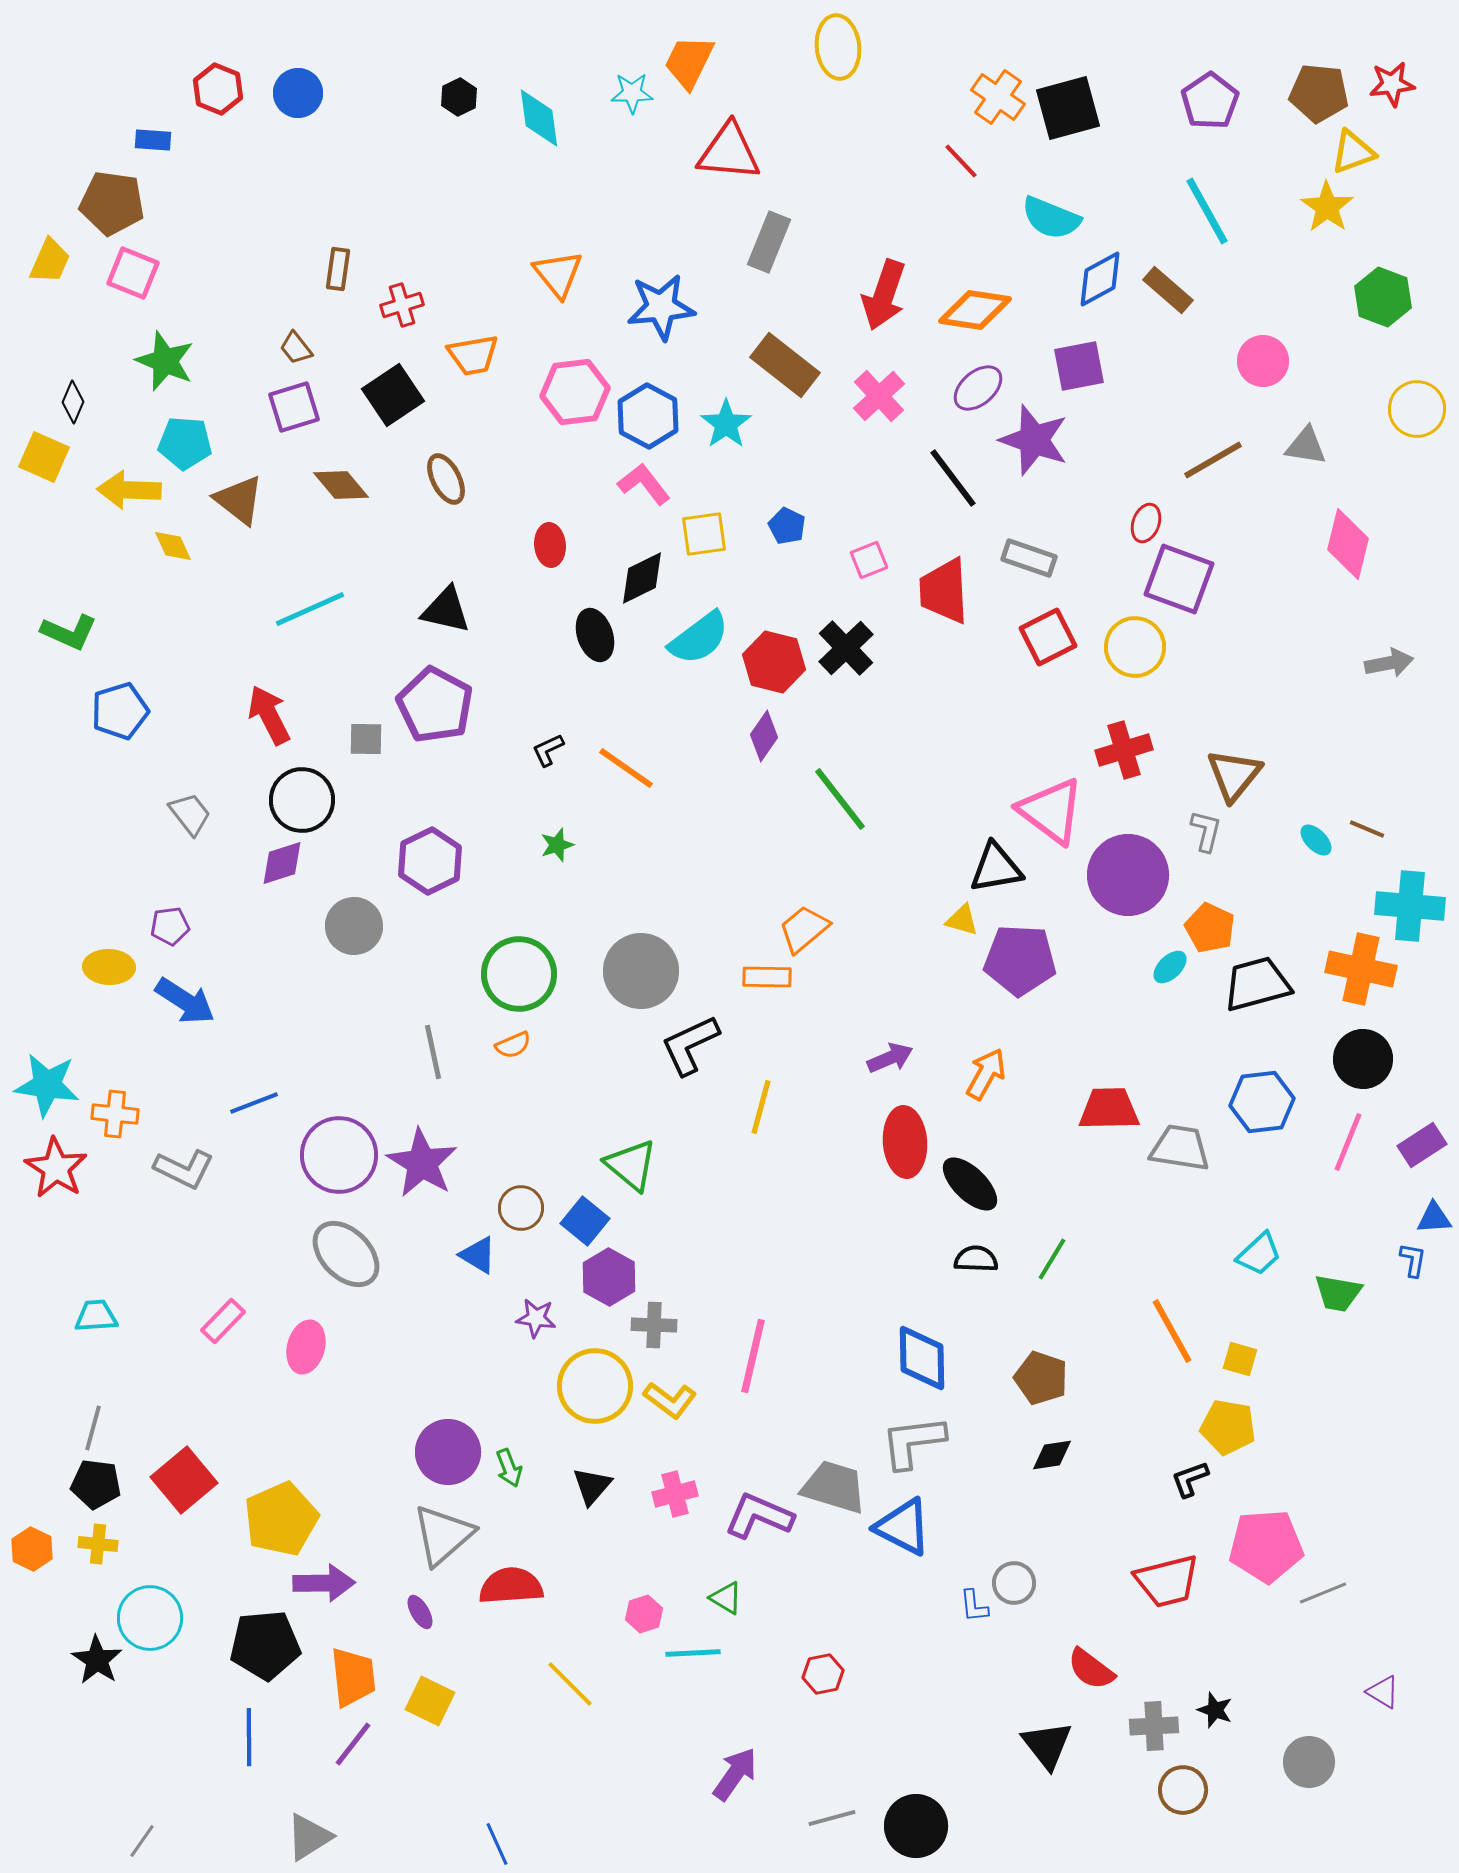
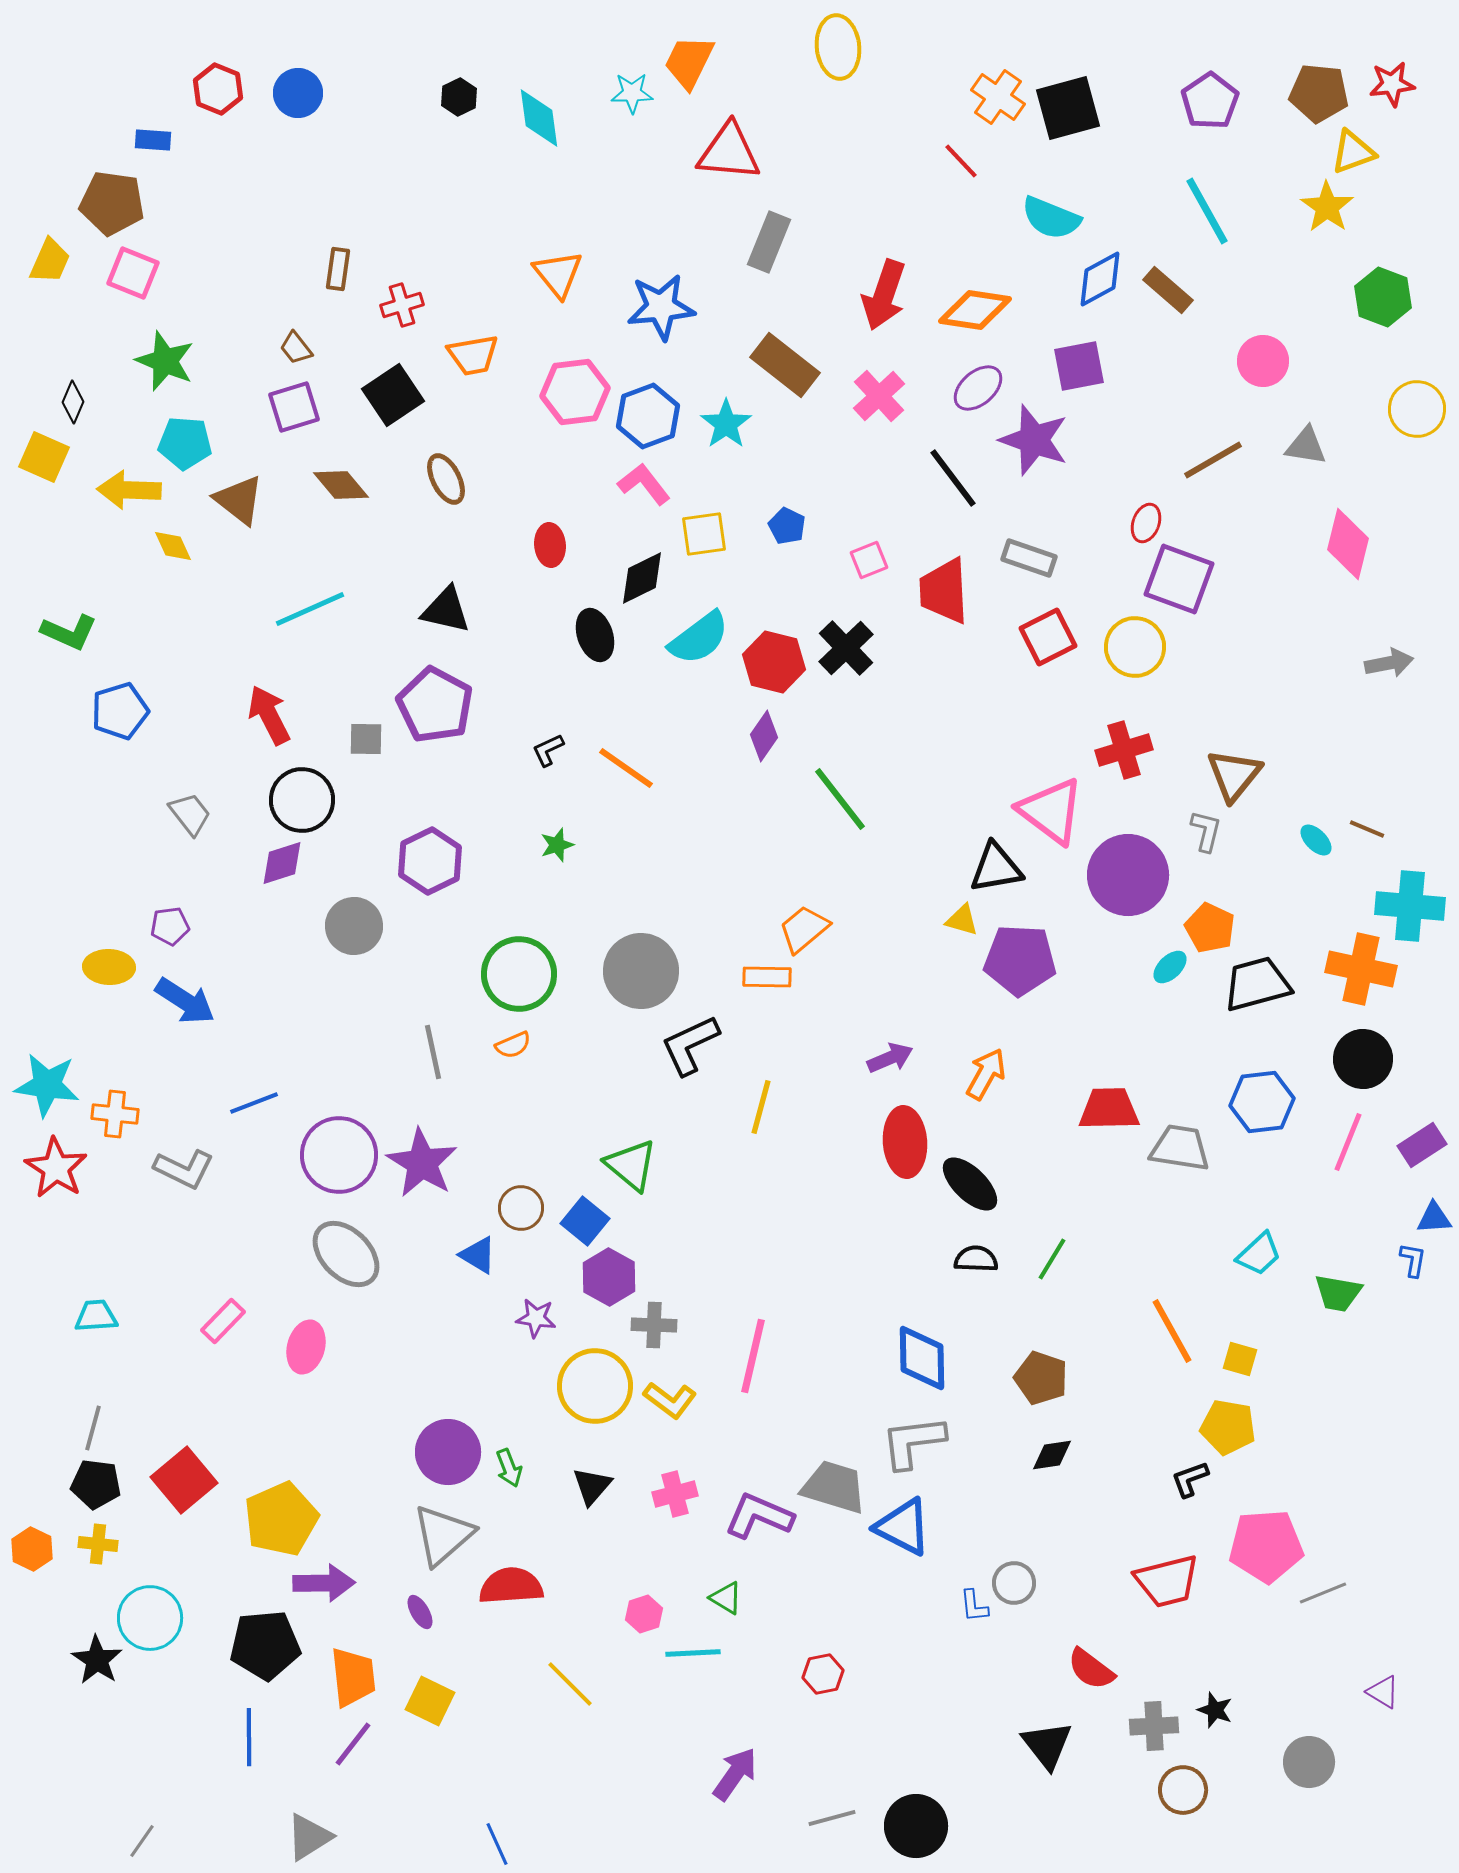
blue hexagon at (648, 416): rotated 12 degrees clockwise
